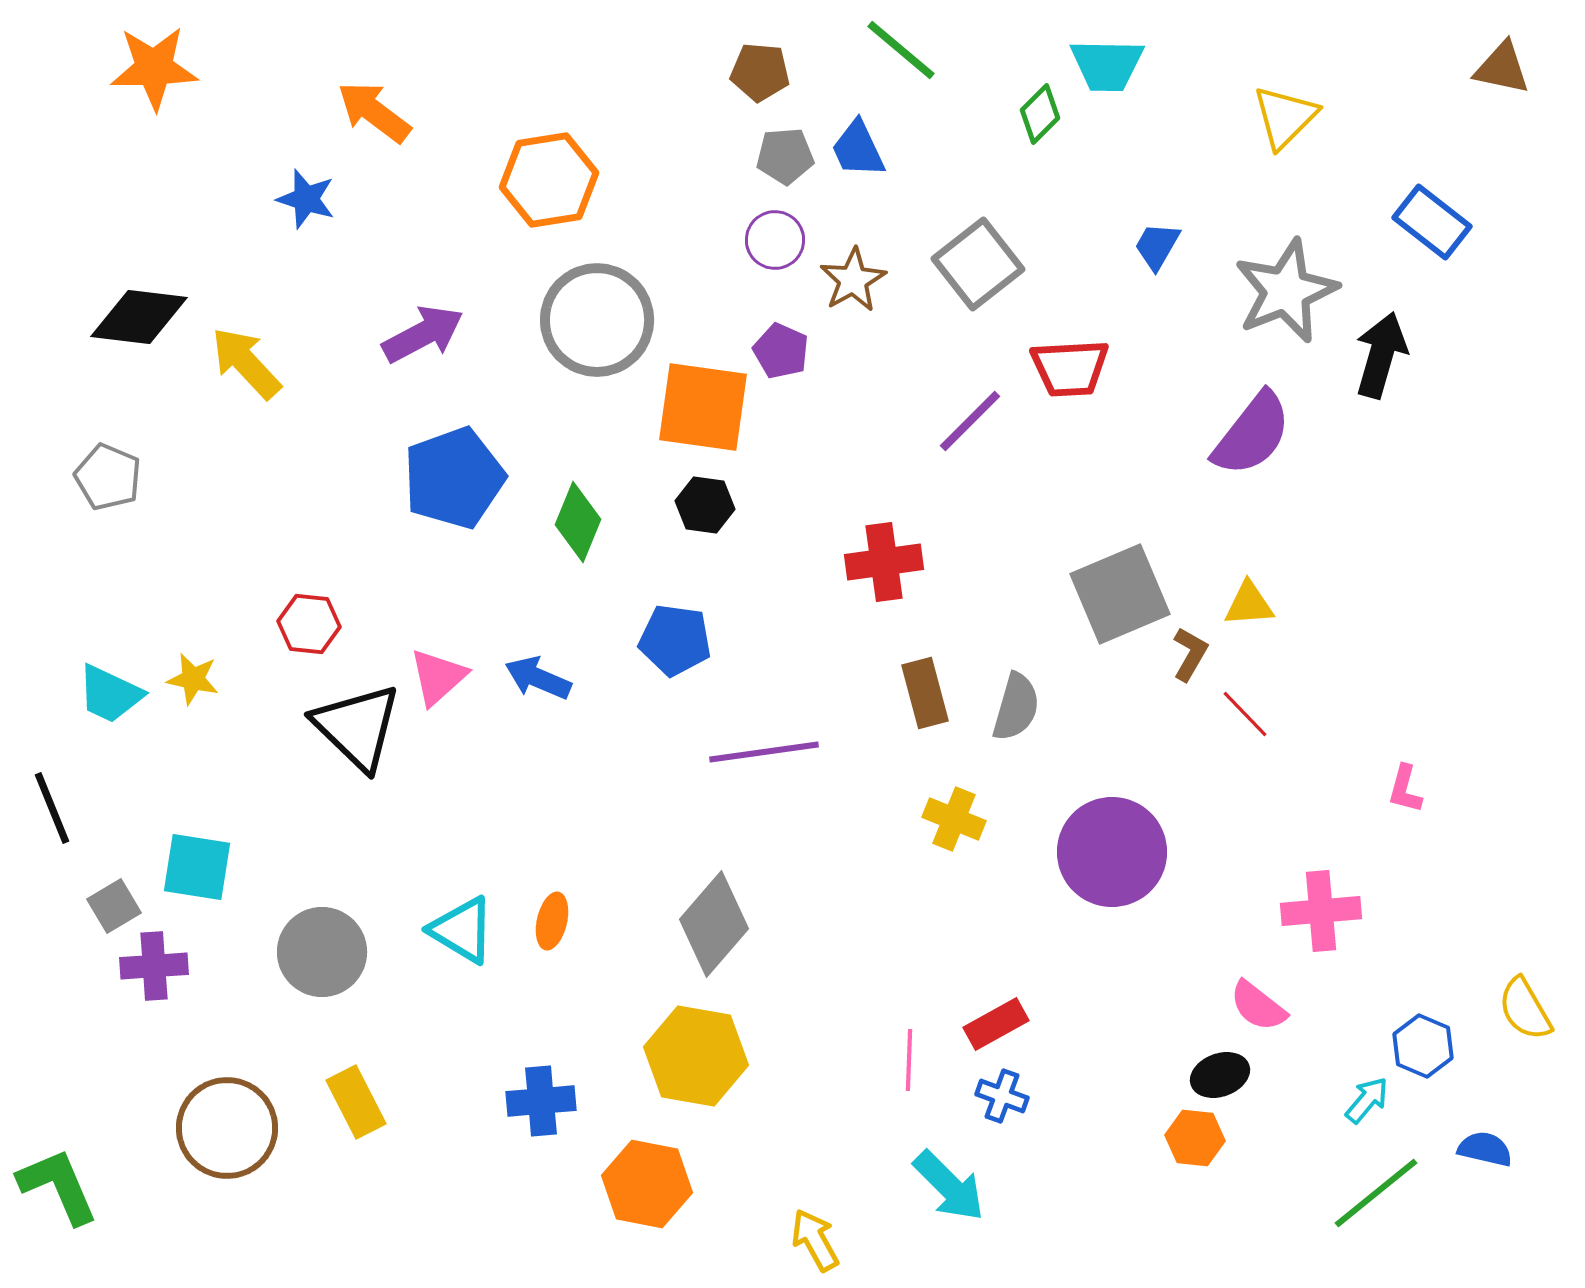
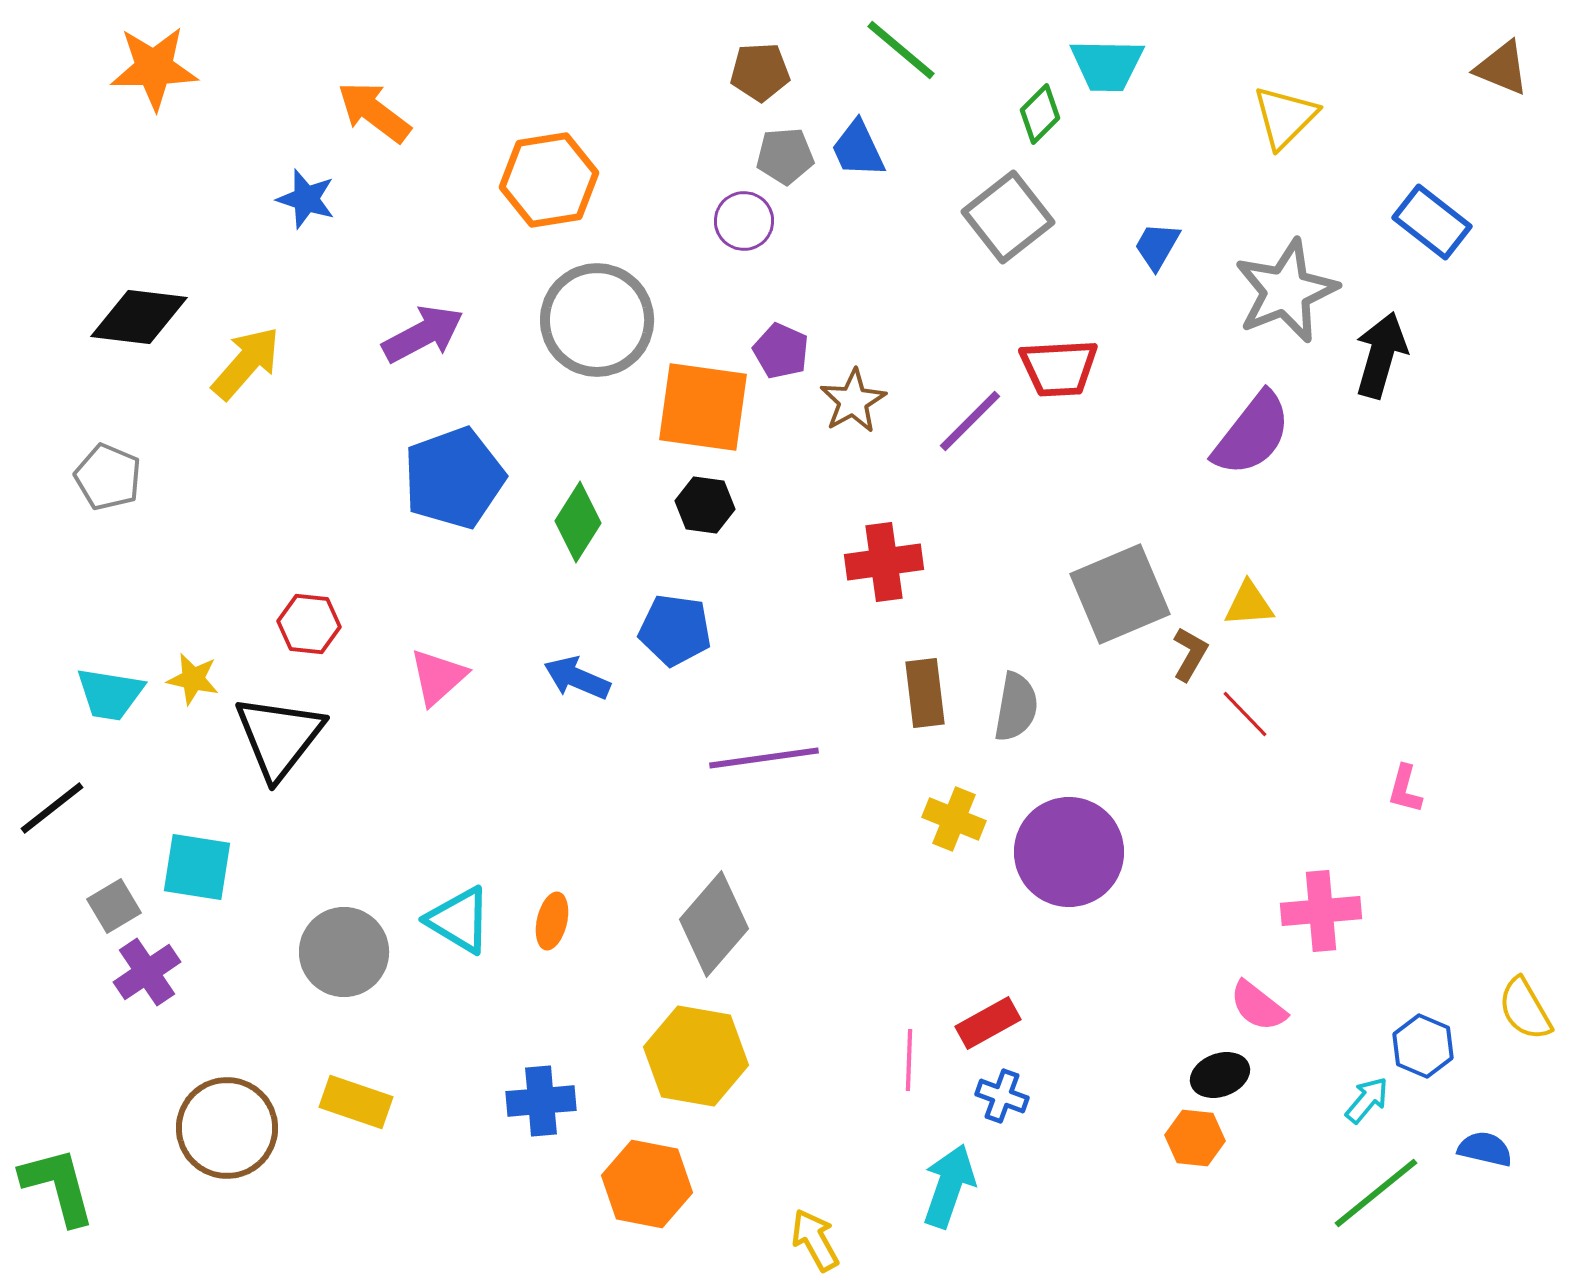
brown triangle at (1502, 68): rotated 10 degrees clockwise
brown pentagon at (760, 72): rotated 8 degrees counterclockwise
purple circle at (775, 240): moved 31 px left, 19 px up
gray square at (978, 264): moved 30 px right, 47 px up
brown star at (853, 280): moved 121 px down
yellow arrow at (246, 363): rotated 84 degrees clockwise
red trapezoid at (1070, 368): moved 11 px left
green diamond at (578, 522): rotated 10 degrees clockwise
blue pentagon at (675, 640): moved 10 px up
blue arrow at (538, 678): moved 39 px right
brown rectangle at (925, 693): rotated 8 degrees clockwise
cyan trapezoid at (110, 694): rotated 16 degrees counterclockwise
gray semicircle at (1016, 707): rotated 6 degrees counterclockwise
black triangle at (357, 727): moved 78 px left, 10 px down; rotated 24 degrees clockwise
purple line at (764, 752): moved 6 px down
black line at (52, 808): rotated 74 degrees clockwise
purple circle at (1112, 852): moved 43 px left
cyan triangle at (462, 930): moved 3 px left, 10 px up
gray circle at (322, 952): moved 22 px right
purple cross at (154, 966): moved 7 px left, 6 px down; rotated 30 degrees counterclockwise
red rectangle at (996, 1024): moved 8 px left, 1 px up
yellow rectangle at (356, 1102): rotated 44 degrees counterclockwise
green L-shape at (58, 1186): rotated 8 degrees clockwise
cyan arrow at (949, 1186): rotated 116 degrees counterclockwise
